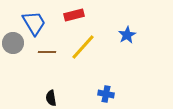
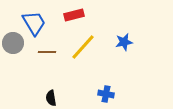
blue star: moved 3 px left, 7 px down; rotated 18 degrees clockwise
